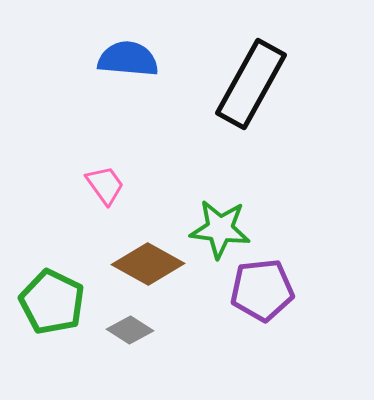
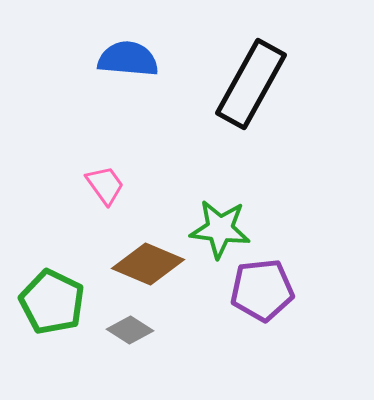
brown diamond: rotated 6 degrees counterclockwise
